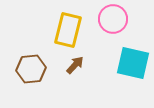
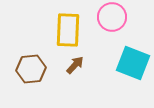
pink circle: moved 1 px left, 2 px up
yellow rectangle: rotated 12 degrees counterclockwise
cyan square: rotated 8 degrees clockwise
